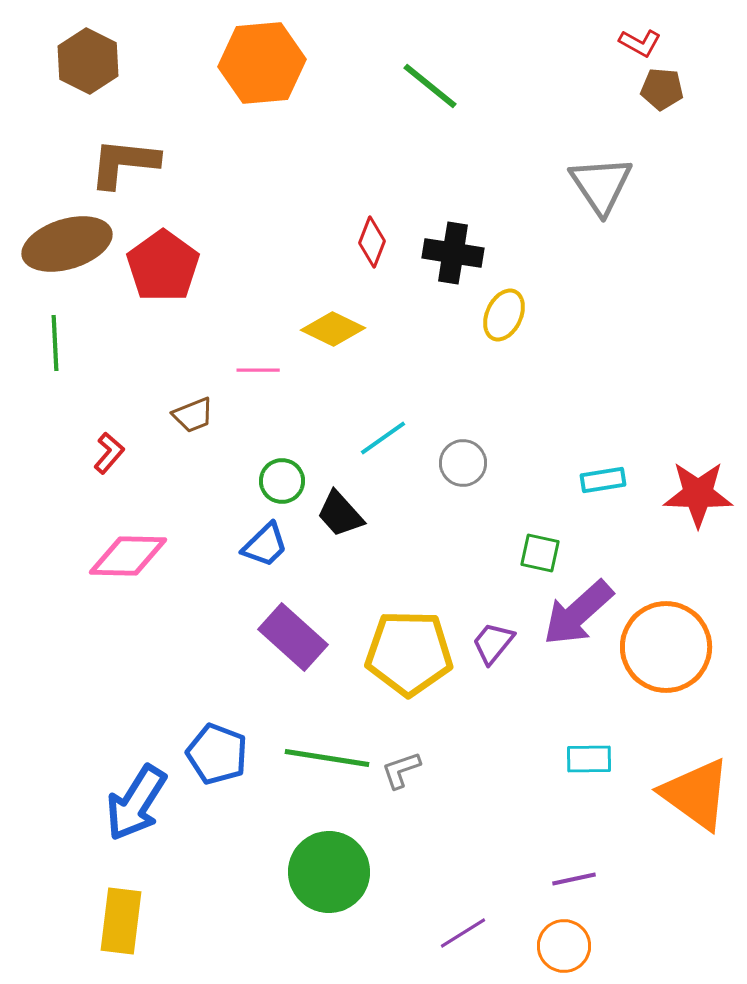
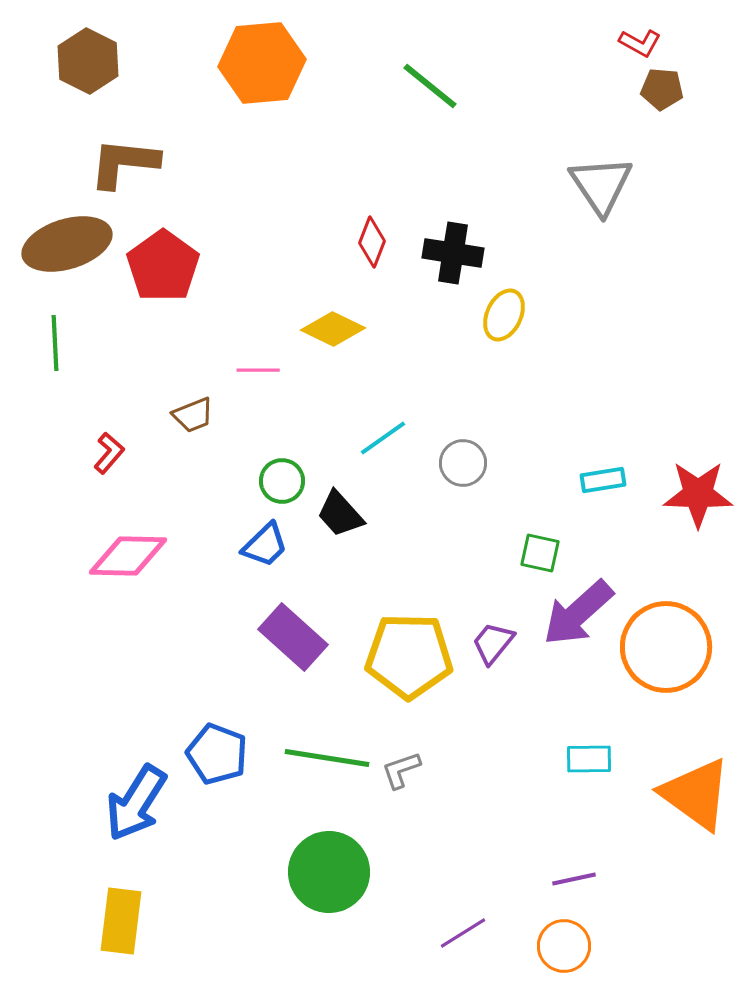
yellow pentagon at (409, 653): moved 3 px down
